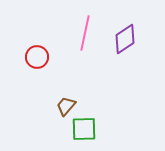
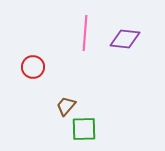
pink line: rotated 8 degrees counterclockwise
purple diamond: rotated 40 degrees clockwise
red circle: moved 4 px left, 10 px down
